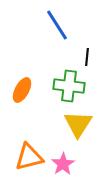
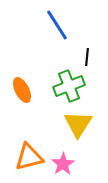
green cross: rotated 28 degrees counterclockwise
orange ellipse: rotated 55 degrees counterclockwise
